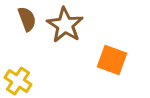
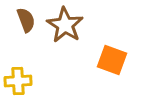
brown semicircle: moved 1 px left, 1 px down
yellow cross: rotated 36 degrees counterclockwise
